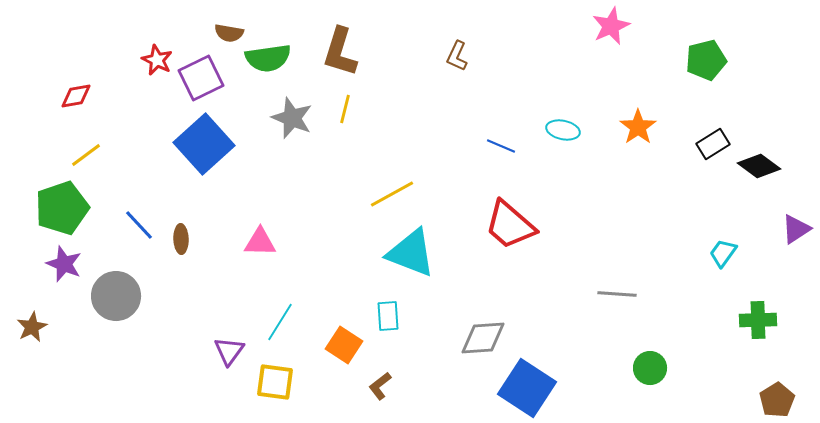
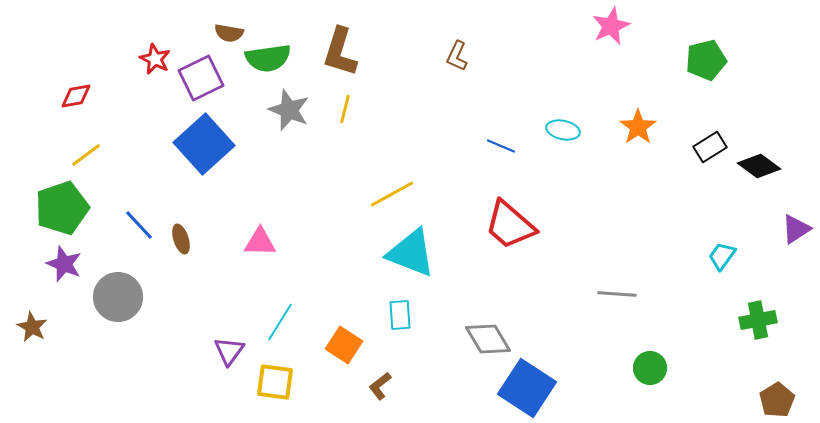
red star at (157, 60): moved 2 px left, 1 px up
gray star at (292, 118): moved 3 px left, 8 px up
black rectangle at (713, 144): moved 3 px left, 3 px down
brown ellipse at (181, 239): rotated 16 degrees counterclockwise
cyan trapezoid at (723, 253): moved 1 px left, 3 px down
gray circle at (116, 296): moved 2 px right, 1 px down
cyan rectangle at (388, 316): moved 12 px right, 1 px up
green cross at (758, 320): rotated 9 degrees counterclockwise
brown star at (32, 327): rotated 16 degrees counterclockwise
gray diamond at (483, 338): moved 5 px right, 1 px down; rotated 63 degrees clockwise
